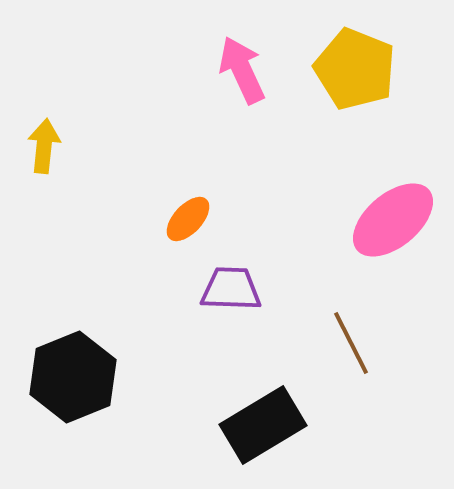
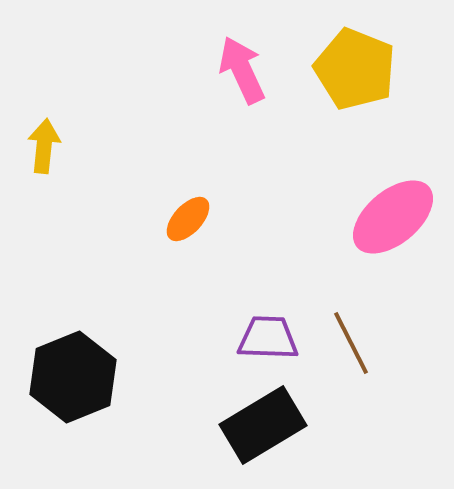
pink ellipse: moved 3 px up
purple trapezoid: moved 37 px right, 49 px down
